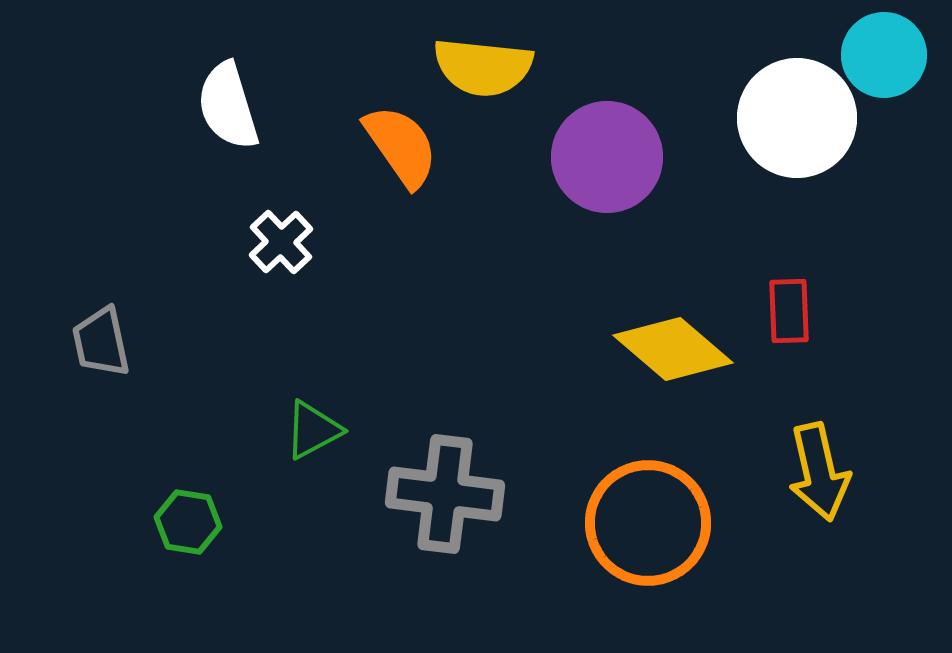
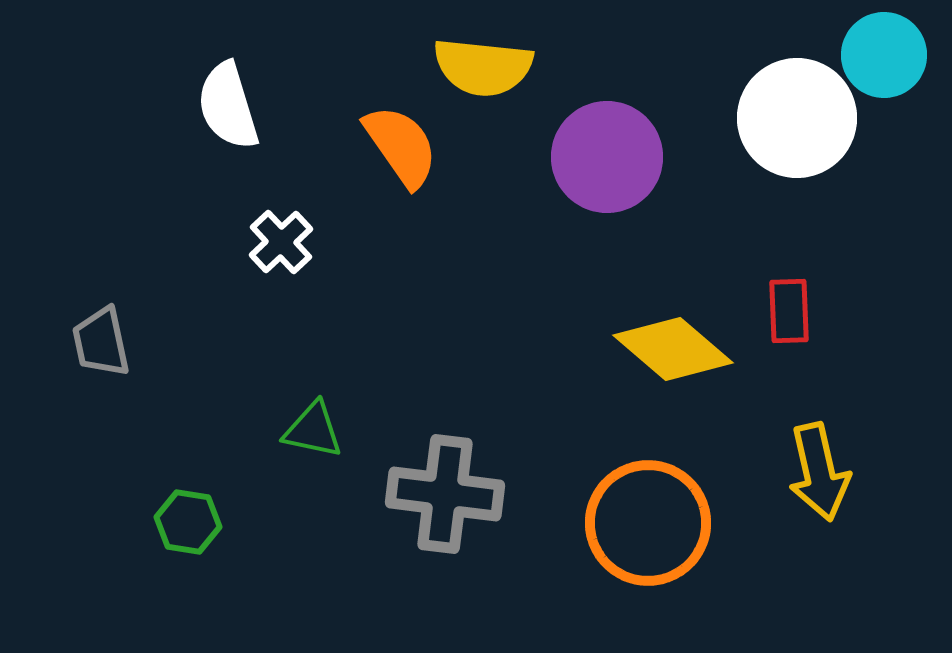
green triangle: rotated 40 degrees clockwise
